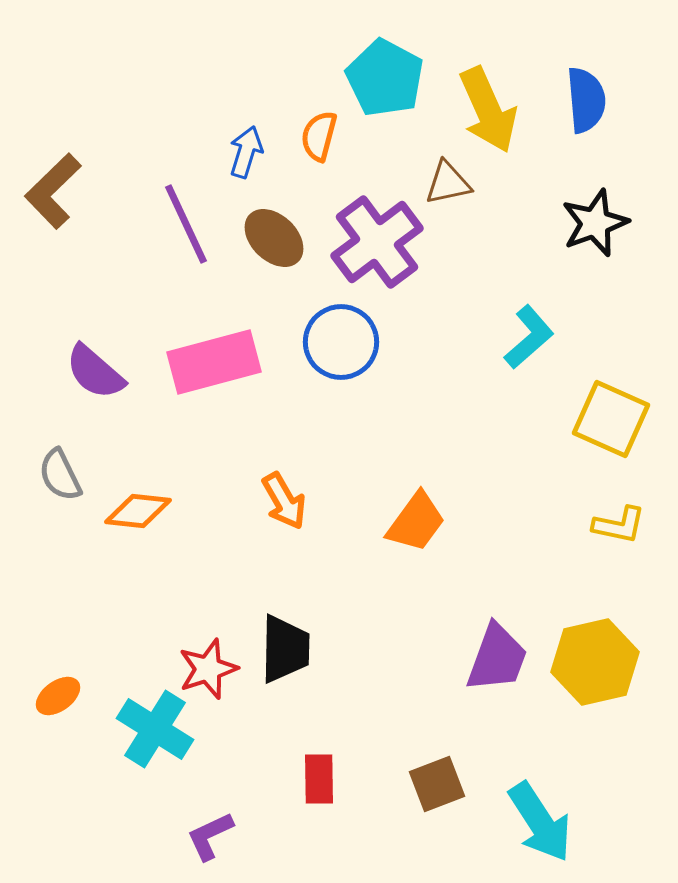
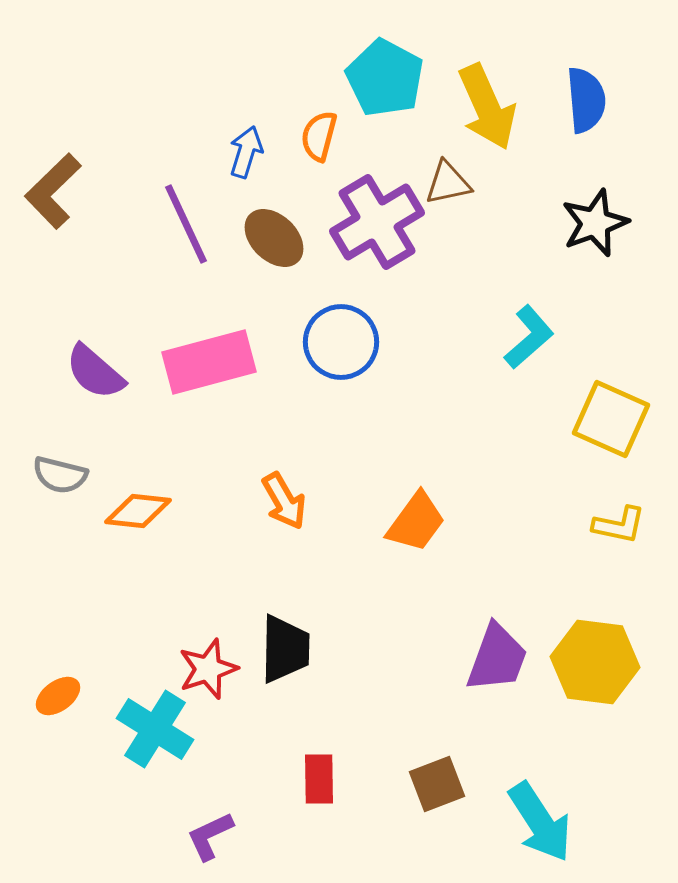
yellow arrow: moved 1 px left, 3 px up
purple cross: moved 20 px up; rotated 6 degrees clockwise
pink rectangle: moved 5 px left
gray semicircle: rotated 50 degrees counterclockwise
yellow hexagon: rotated 20 degrees clockwise
